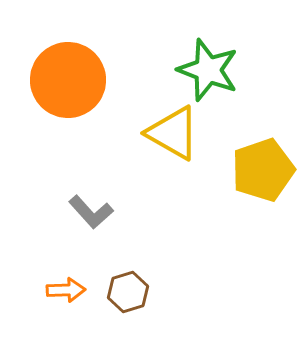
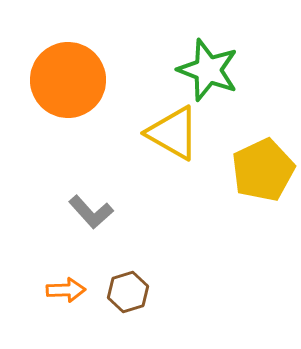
yellow pentagon: rotated 6 degrees counterclockwise
